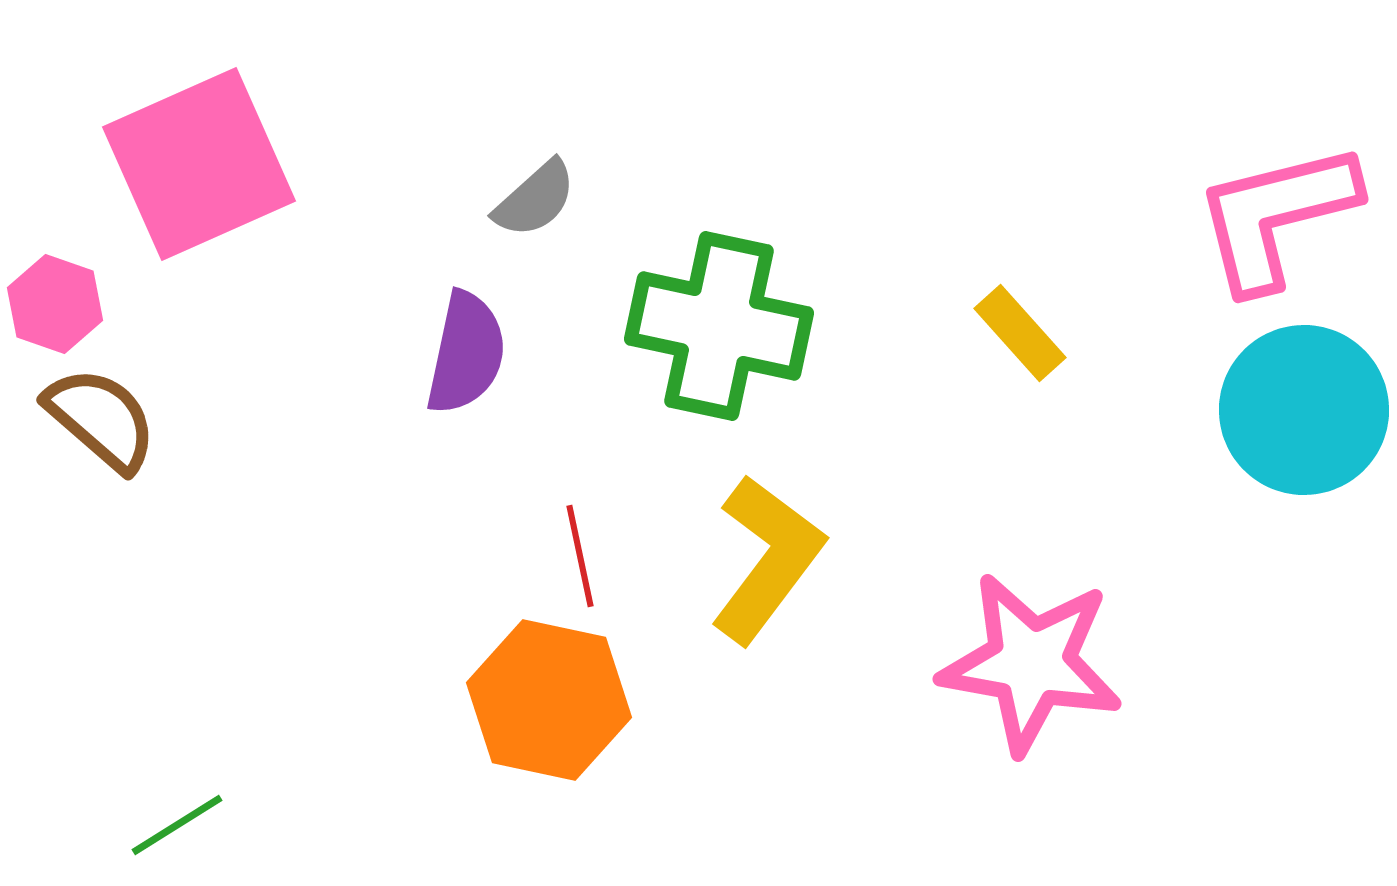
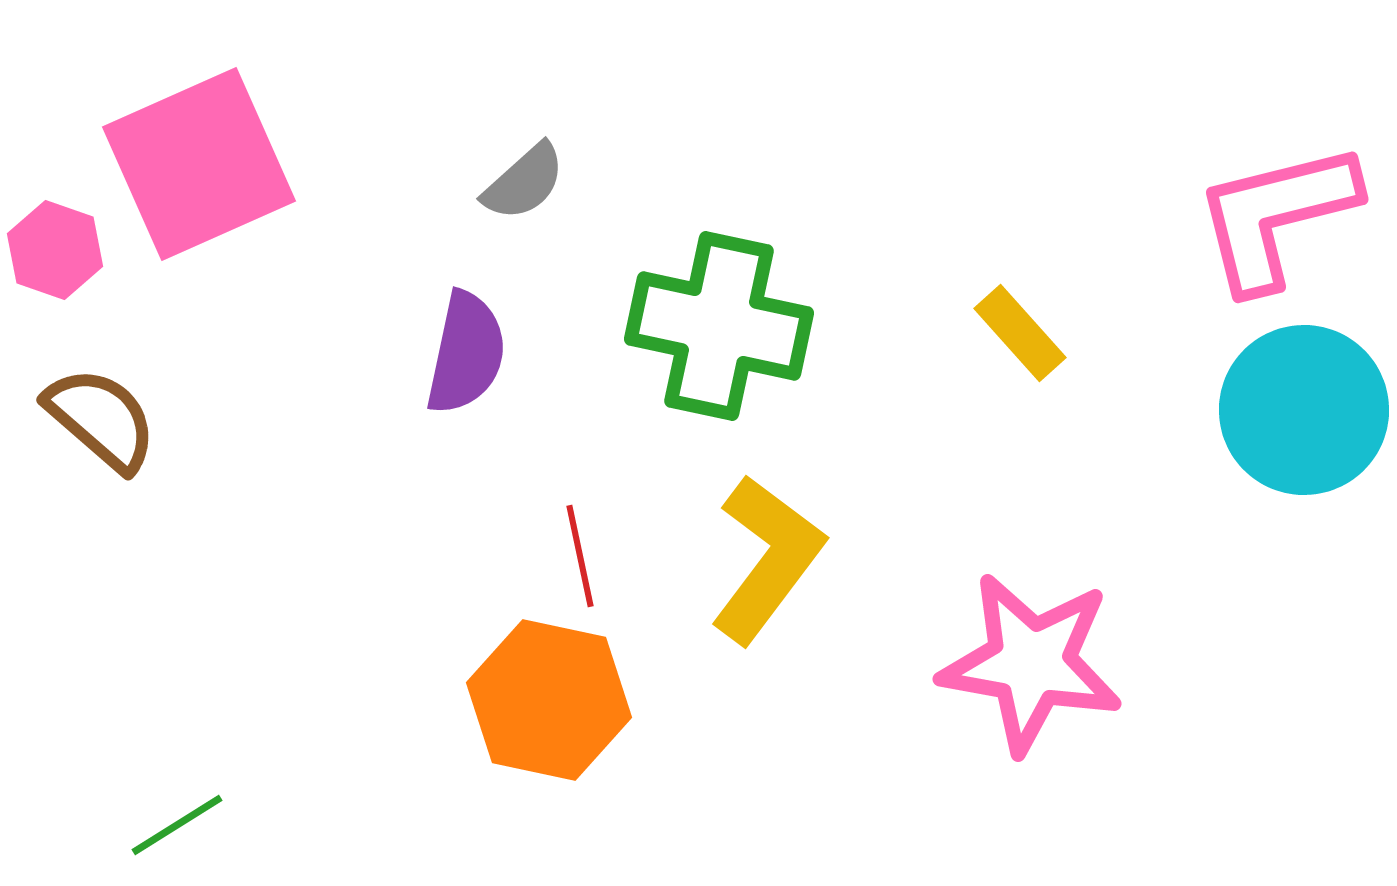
gray semicircle: moved 11 px left, 17 px up
pink hexagon: moved 54 px up
